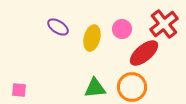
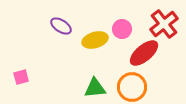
purple ellipse: moved 3 px right, 1 px up
yellow ellipse: moved 3 px right, 2 px down; rotated 60 degrees clockwise
pink square: moved 2 px right, 13 px up; rotated 21 degrees counterclockwise
